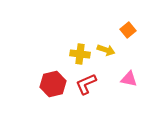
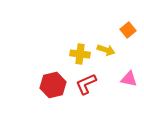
red hexagon: moved 1 px down
